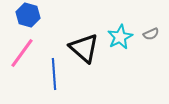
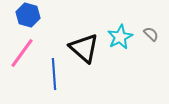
gray semicircle: rotated 112 degrees counterclockwise
